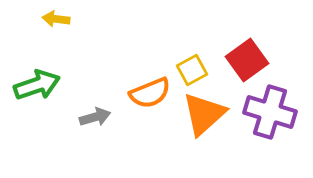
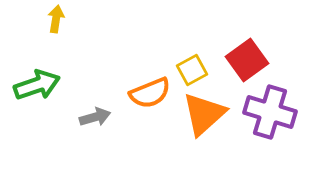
yellow arrow: rotated 92 degrees clockwise
